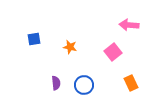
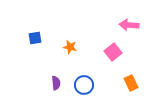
blue square: moved 1 px right, 1 px up
